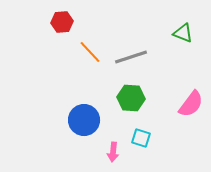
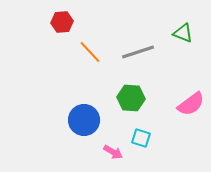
gray line: moved 7 px right, 5 px up
pink semicircle: rotated 16 degrees clockwise
pink arrow: rotated 66 degrees counterclockwise
